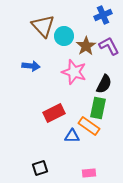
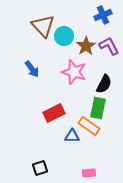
blue arrow: moved 1 px right, 3 px down; rotated 48 degrees clockwise
